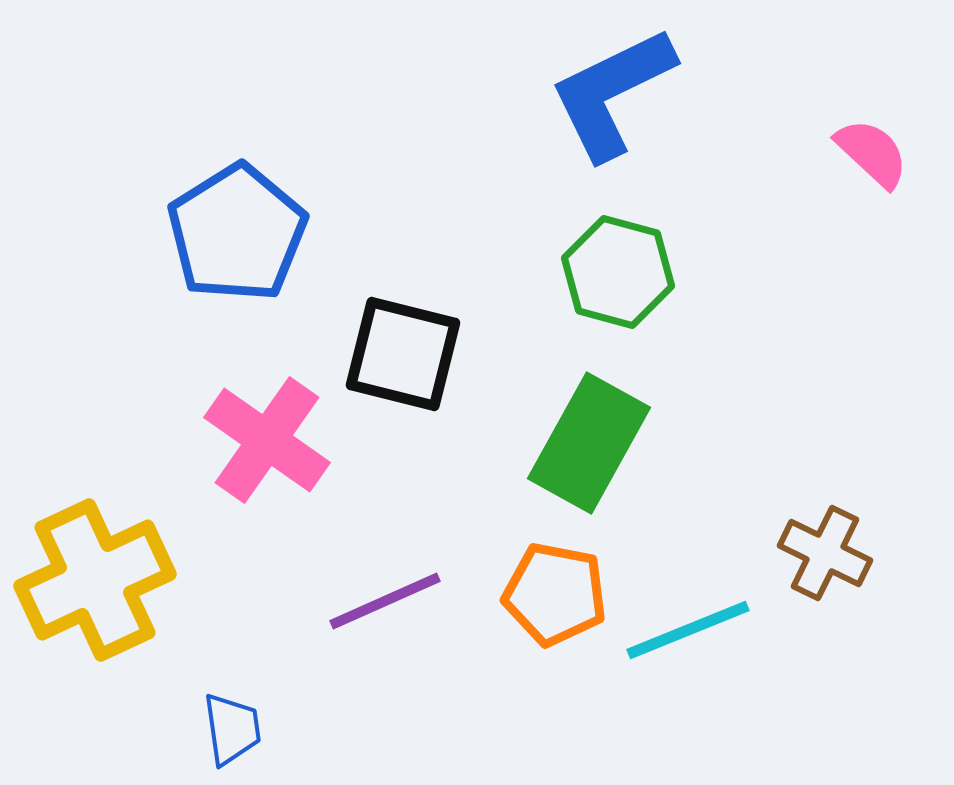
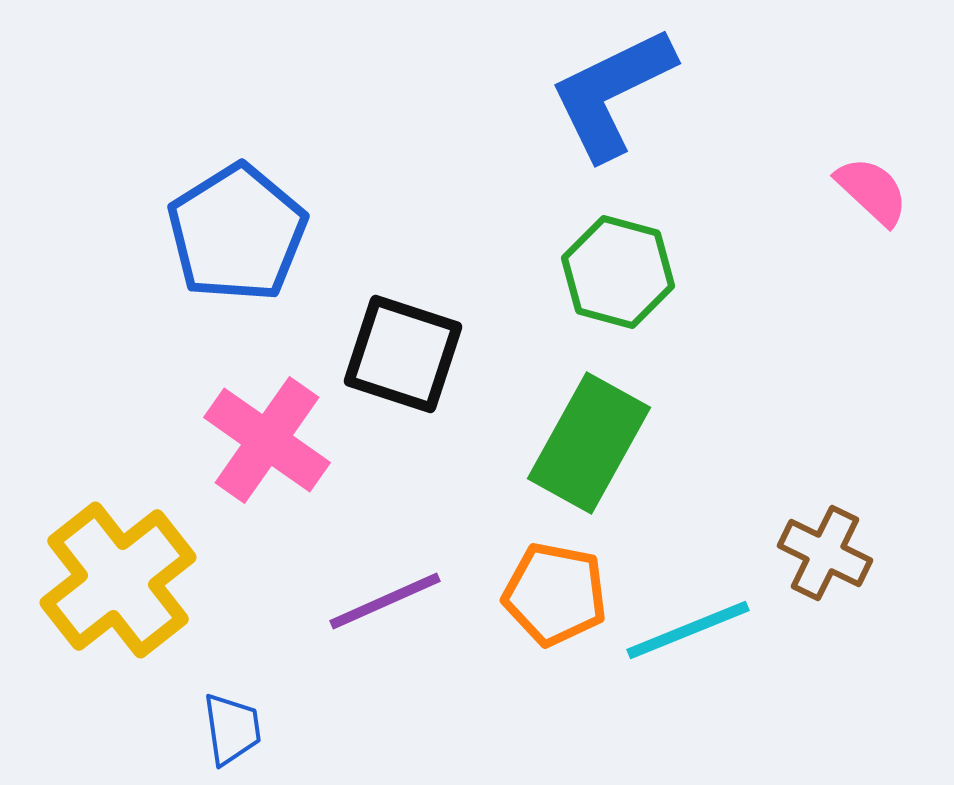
pink semicircle: moved 38 px down
black square: rotated 4 degrees clockwise
yellow cross: moved 23 px right; rotated 13 degrees counterclockwise
